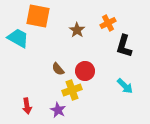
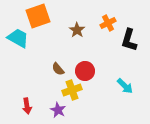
orange square: rotated 30 degrees counterclockwise
black L-shape: moved 5 px right, 6 px up
